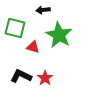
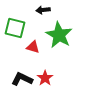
black L-shape: moved 1 px right, 3 px down
